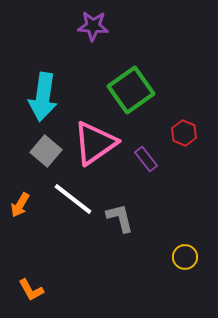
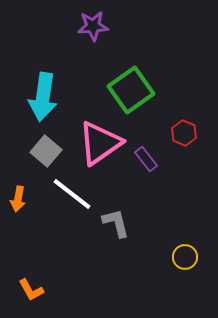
purple star: rotated 8 degrees counterclockwise
pink triangle: moved 5 px right
white line: moved 1 px left, 5 px up
orange arrow: moved 2 px left, 6 px up; rotated 20 degrees counterclockwise
gray L-shape: moved 4 px left, 5 px down
